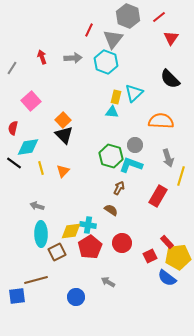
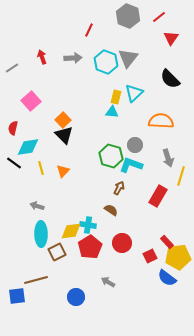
gray triangle at (113, 39): moved 15 px right, 19 px down
gray line at (12, 68): rotated 24 degrees clockwise
